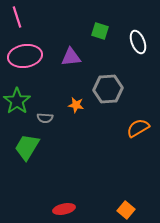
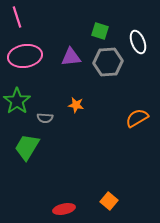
gray hexagon: moved 27 px up
orange semicircle: moved 1 px left, 10 px up
orange square: moved 17 px left, 9 px up
